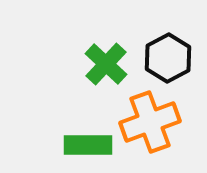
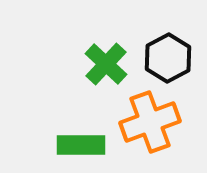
green rectangle: moved 7 px left
